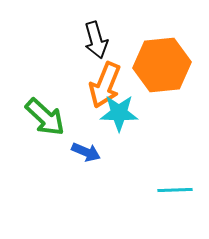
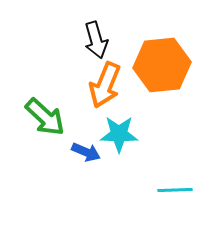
cyan star: moved 21 px down
